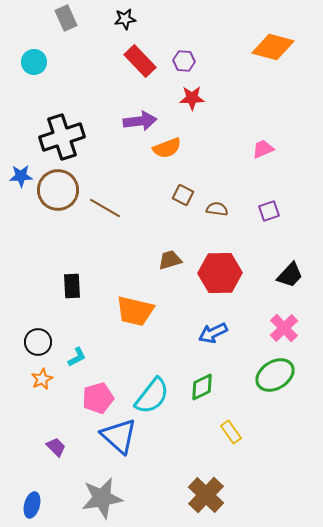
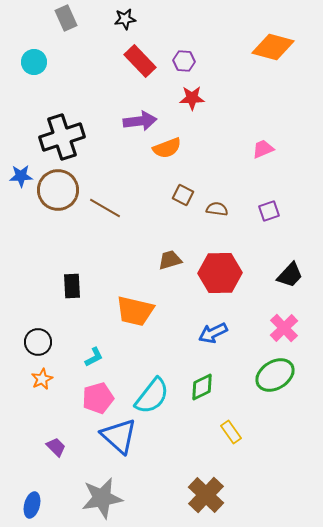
cyan L-shape: moved 17 px right
